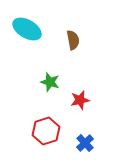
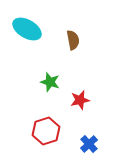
blue cross: moved 4 px right, 1 px down
